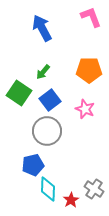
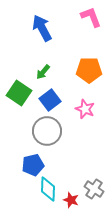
red star: rotated 21 degrees counterclockwise
